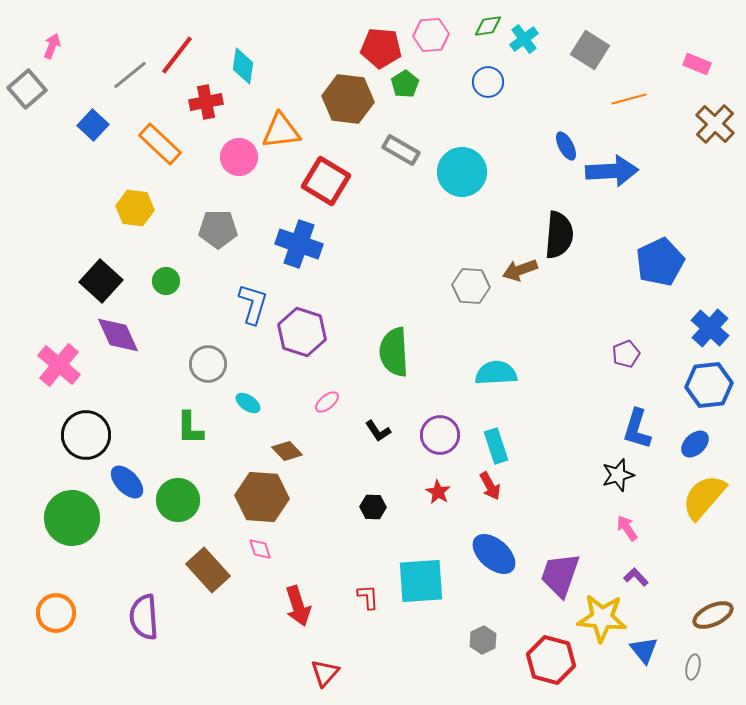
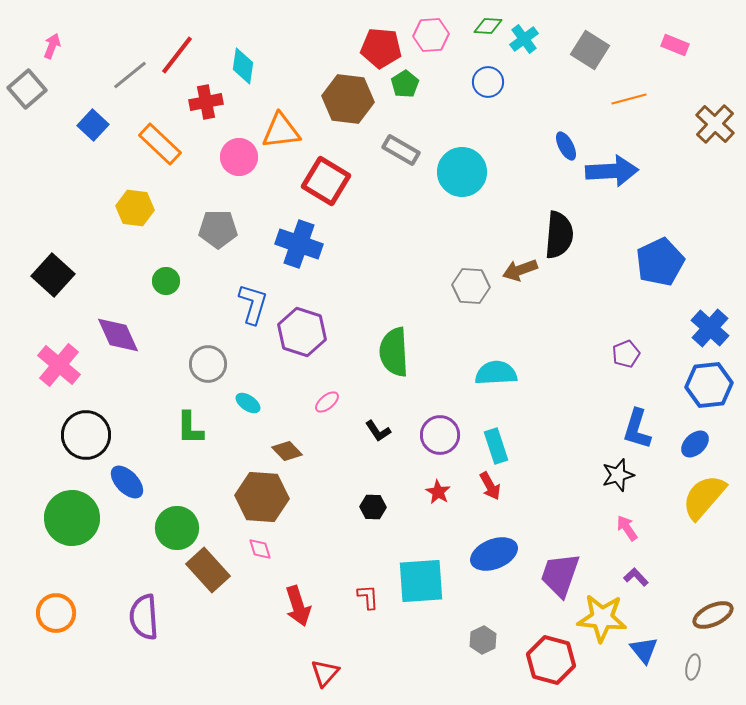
green diamond at (488, 26): rotated 12 degrees clockwise
pink rectangle at (697, 64): moved 22 px left, 19 px up
black square at (101, 281): moved 48 px left, 6 px up
green circle at (178, 500): moved 1 px left, 28 px down
blue ellipse at (494, 554): rotated 63 degrees counterclockwise
